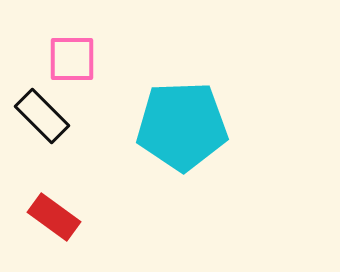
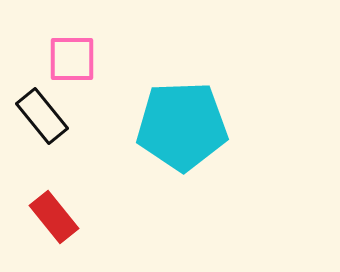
black rectangle: rotated 6 degrees clockwise
red rectangle: rotated 15 degrees clockwise
